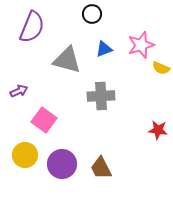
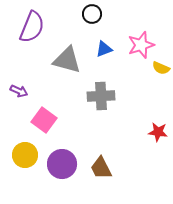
purple arrow: rotated 48 degrees clockwise
red star: moved 2 px down
